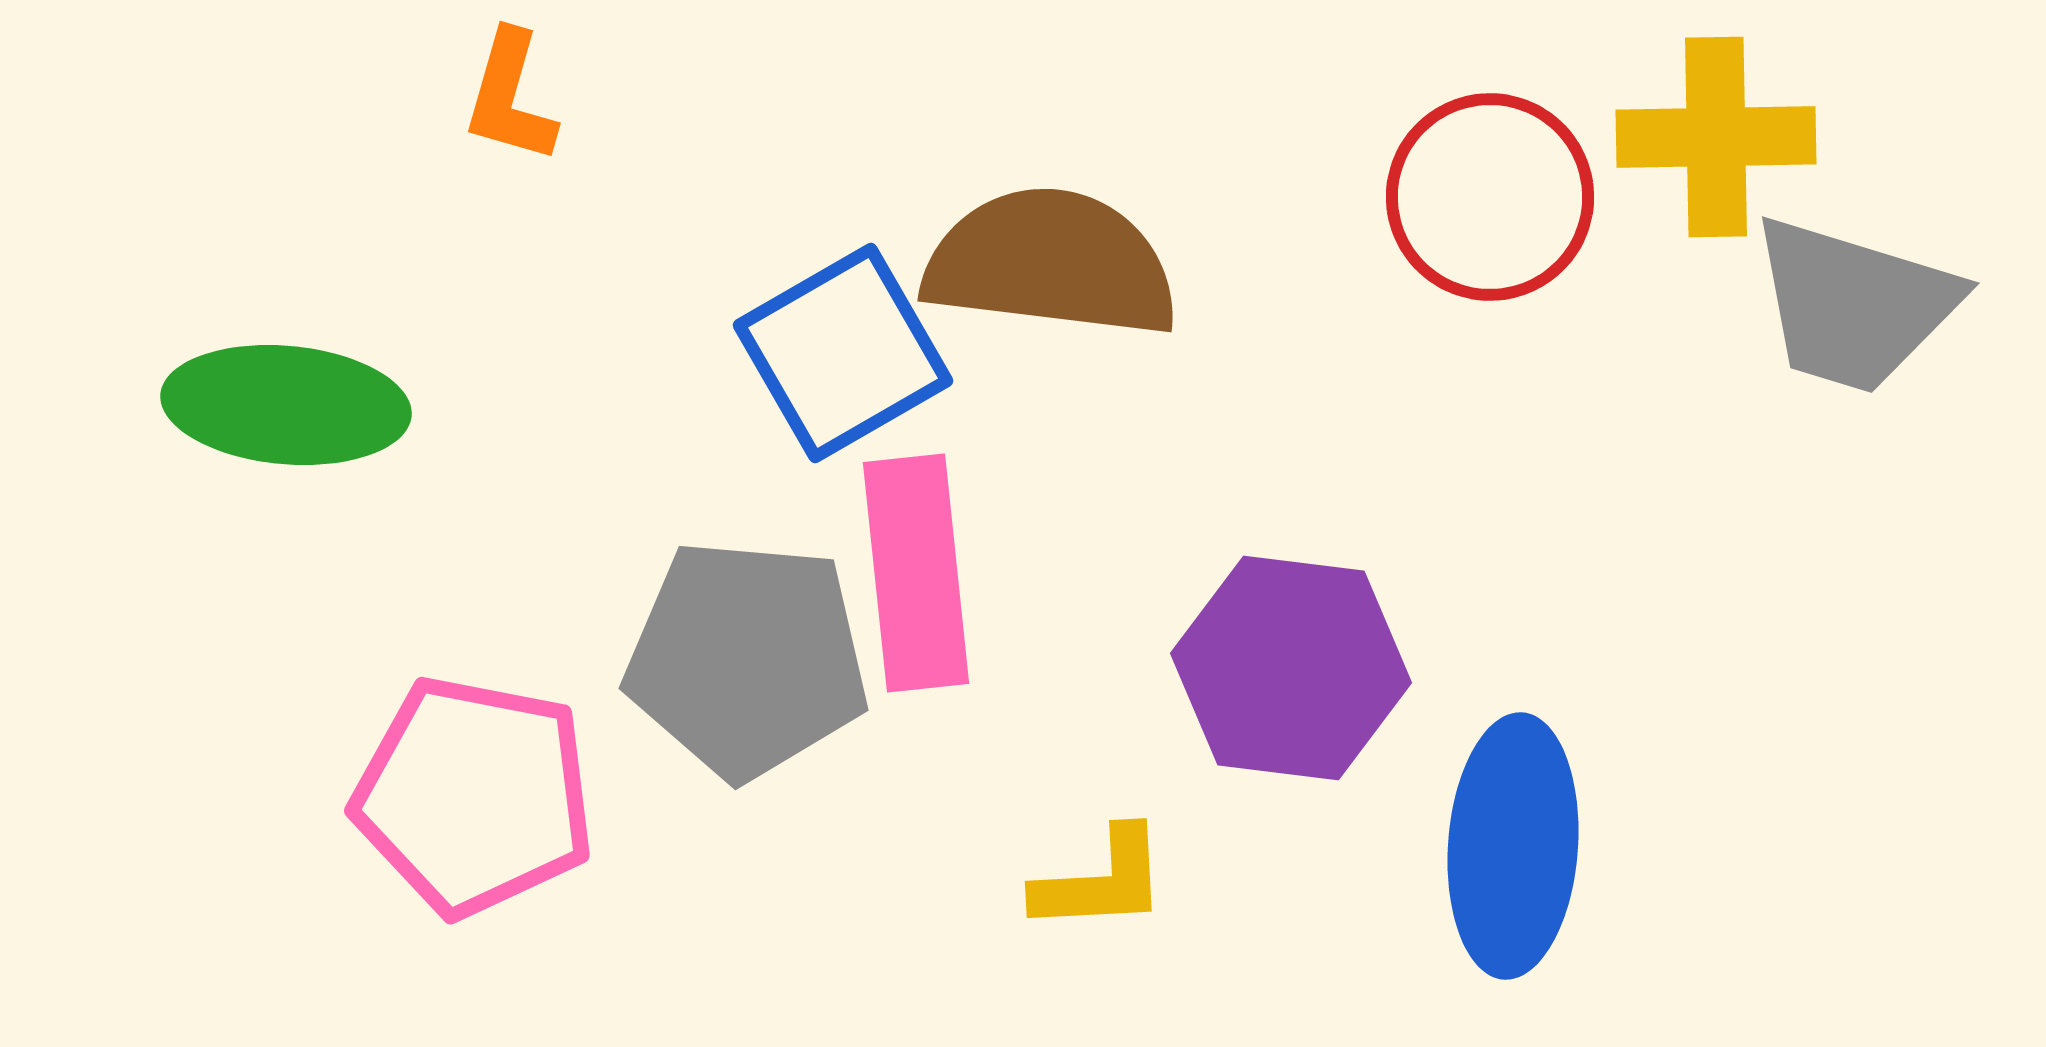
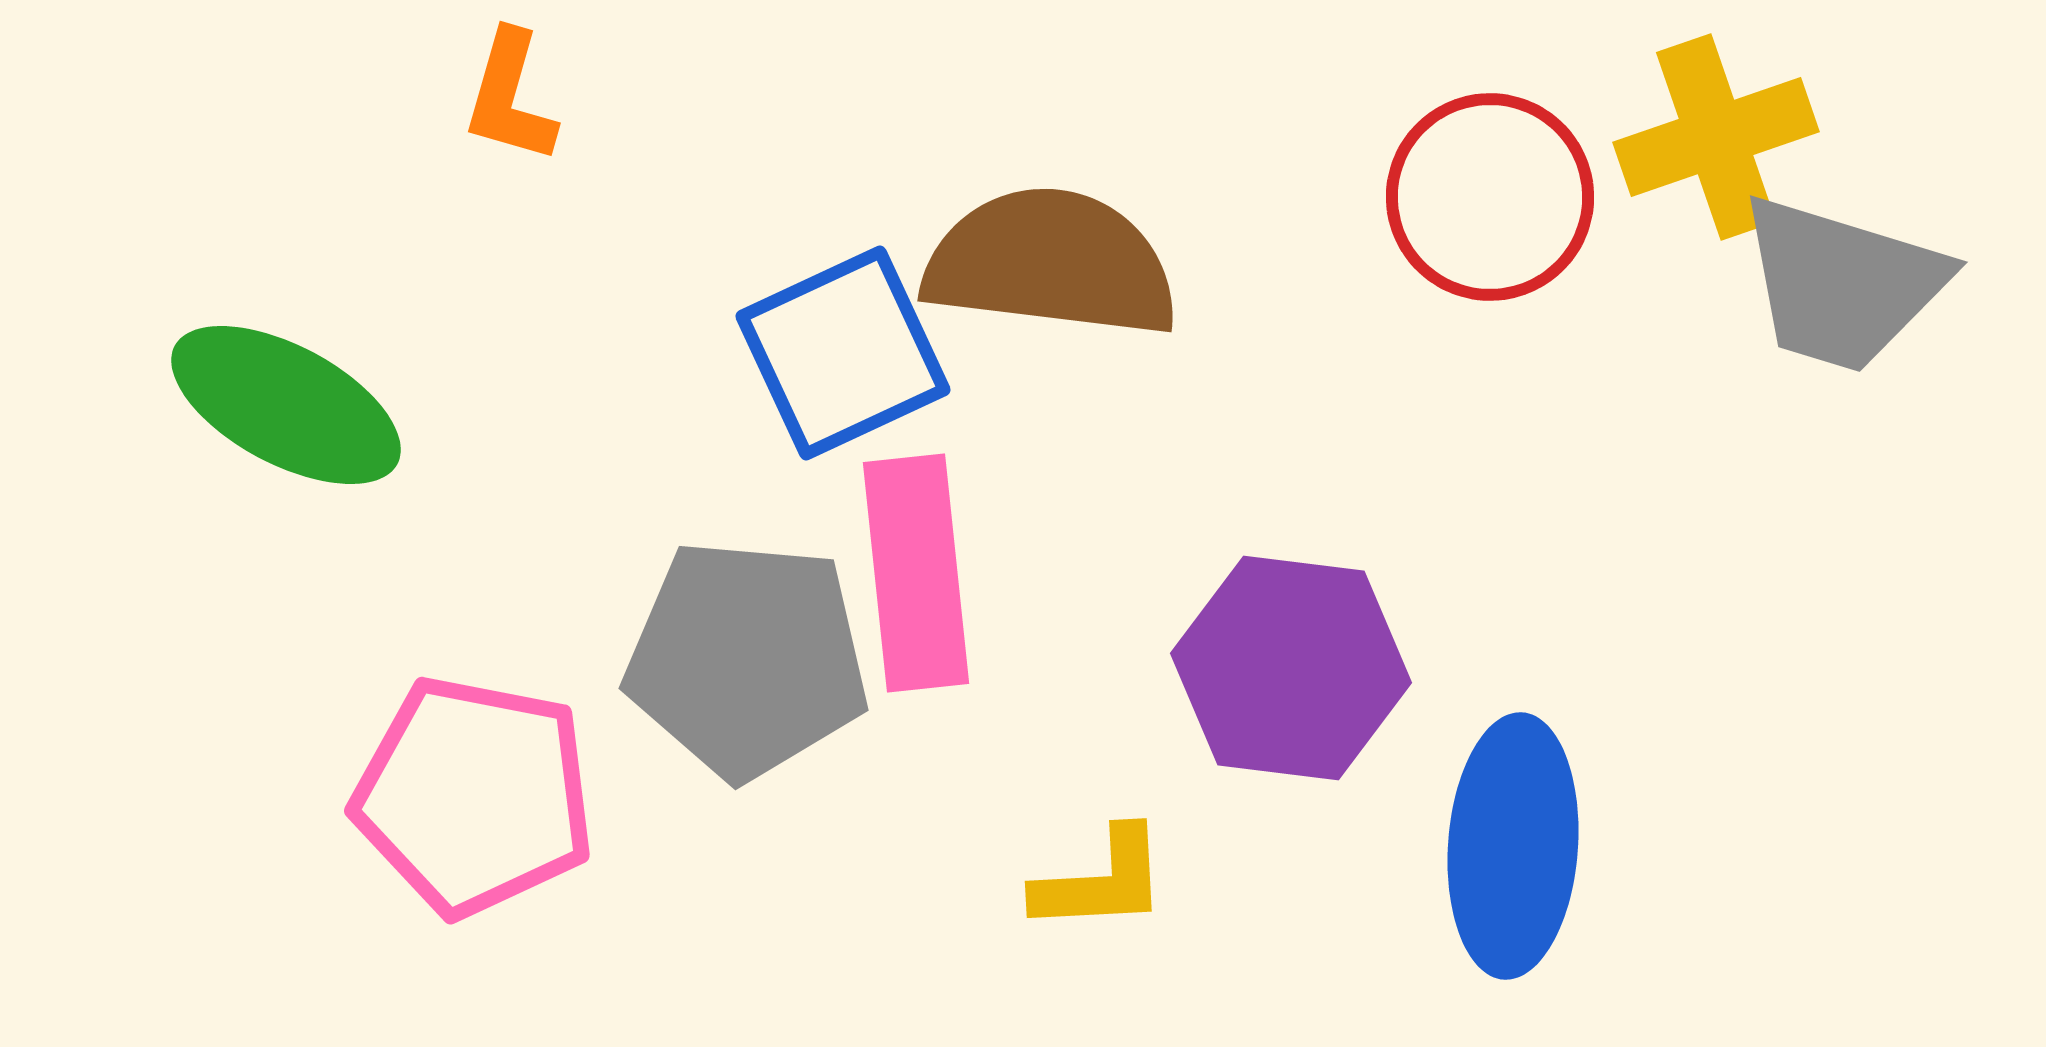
yellow cross: rotated 18 degrees counterclockwise
gray trapezoid: moved 12 px left, 21 px up
blue square: rotated 5 degrees clockwise
green ellipse: rotated 23 degrees clockwise
